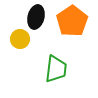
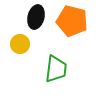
orange pentagon: rotated 24 degrees counterclockwise
yellow circle: moved 5 px down
